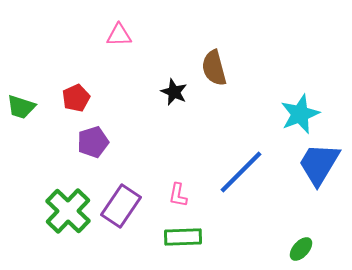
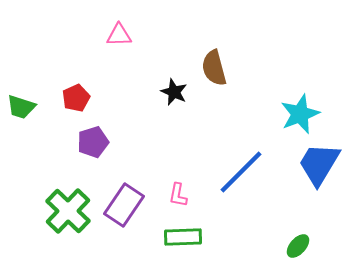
purple rectangle: moved 3 px right, 1 px up
green ellipse: moved 3 px left, 3 px up
